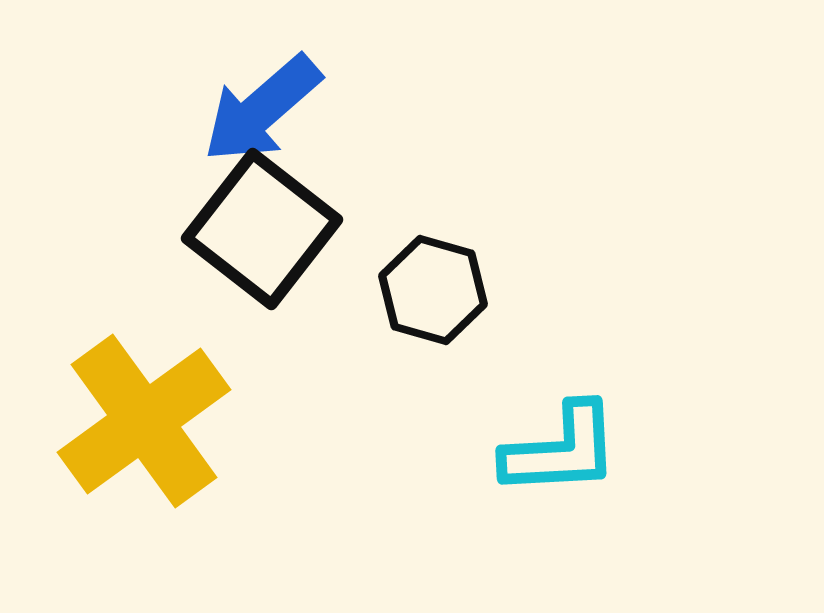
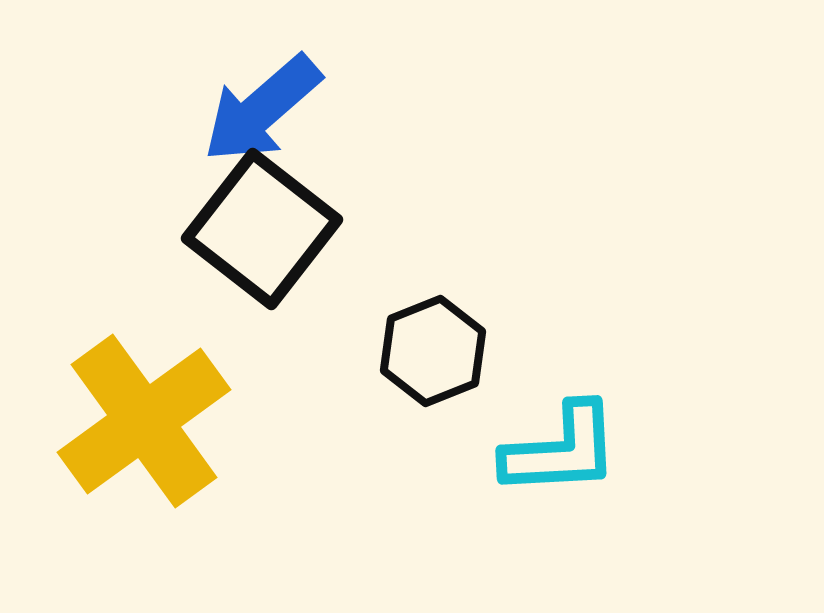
black hexagon: moved 61 px down; rotated 22 degrees clockwise
